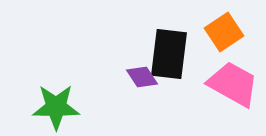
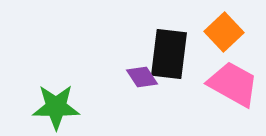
orange square: rotated 9 degrees counterclockwise
